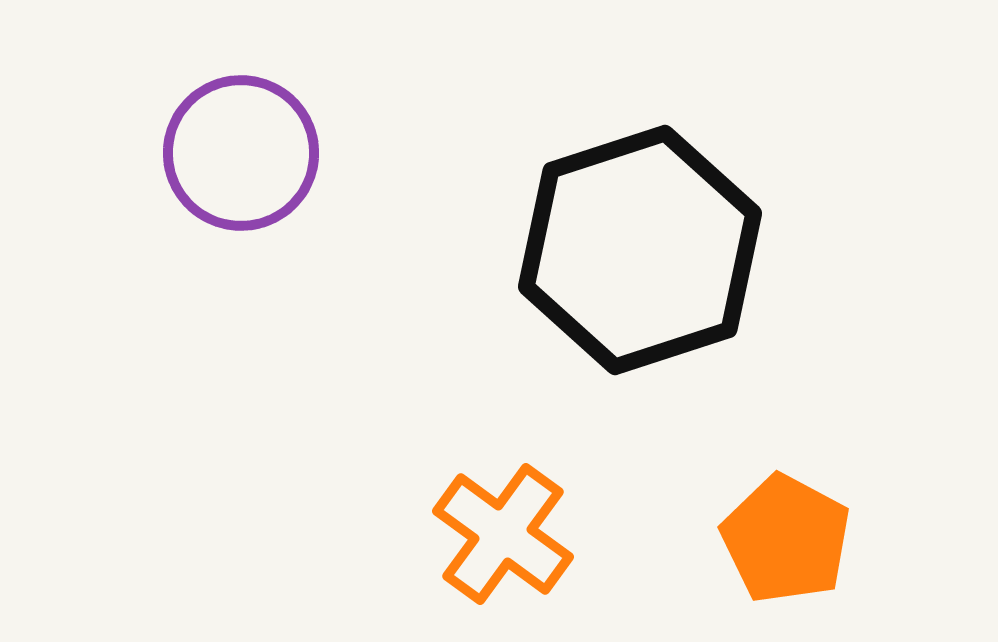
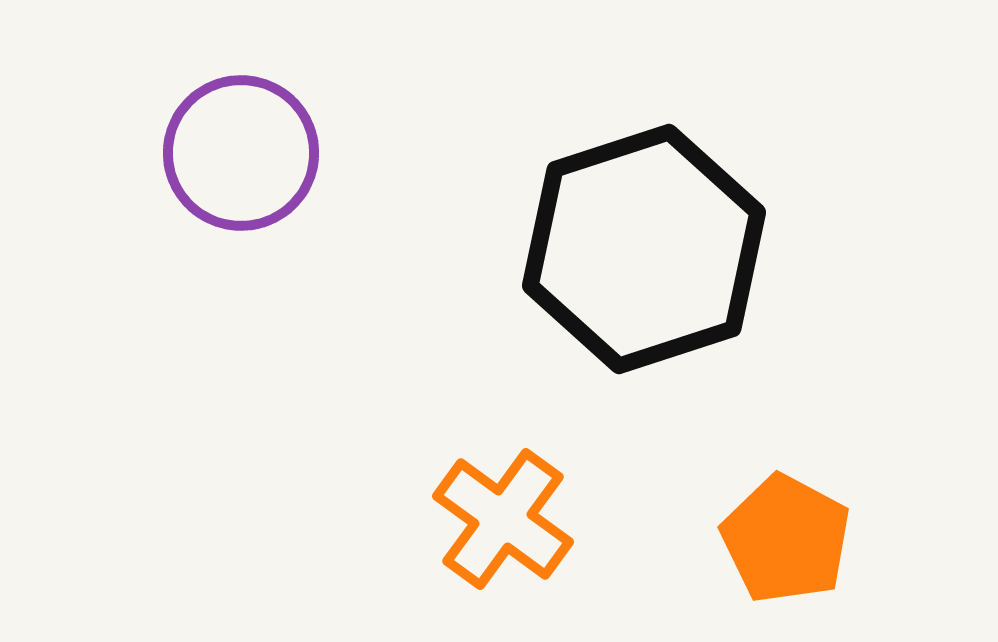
black hexagon: moved 4 px right, 1 px up
orange cross: moved 15 px up
